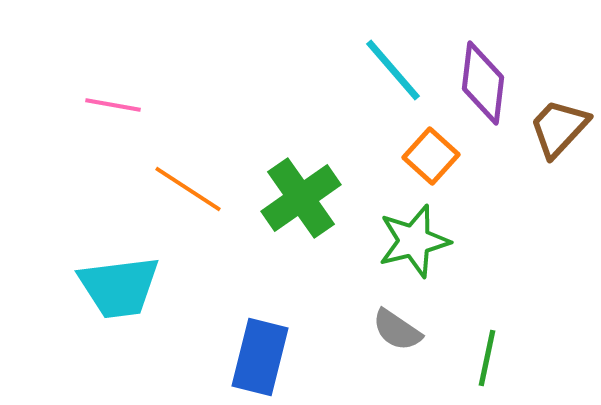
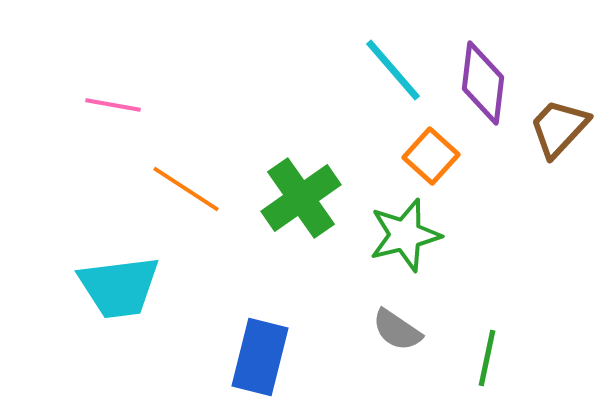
orange line: moved 2 px left
green star: moved 9 px left, 6 px up
